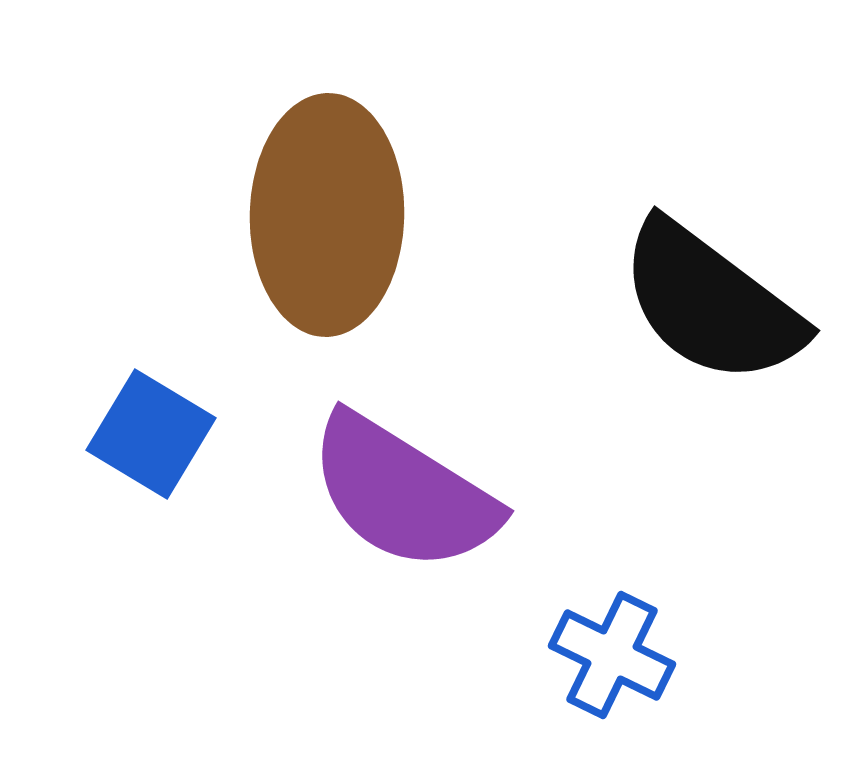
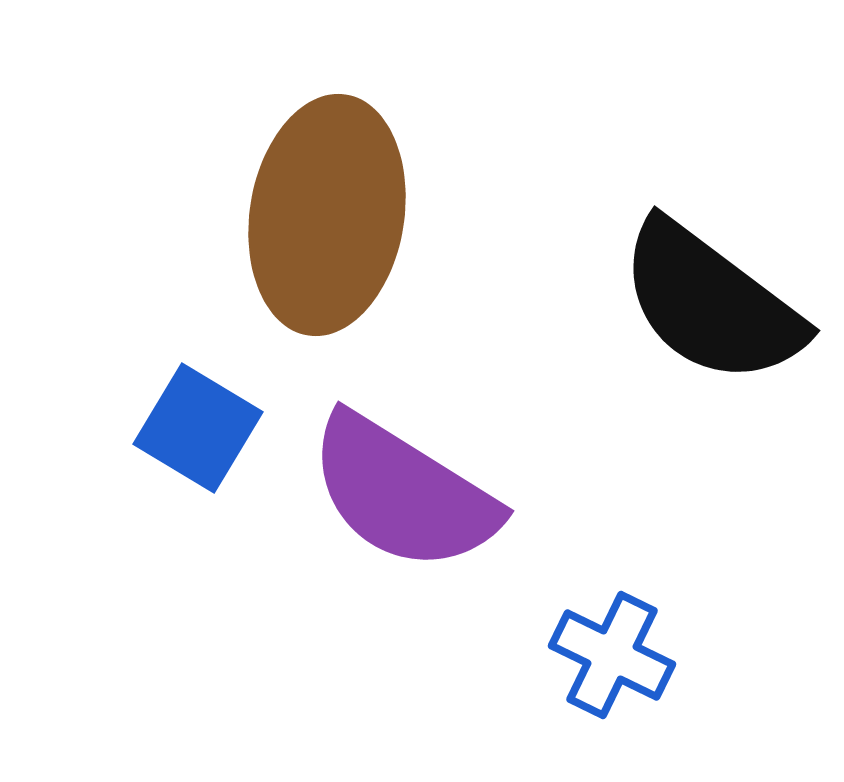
brown ellipse: rotated 8 degrees clockwise
blue square: moved 47 px right, 6 px up
